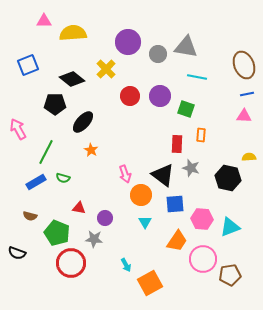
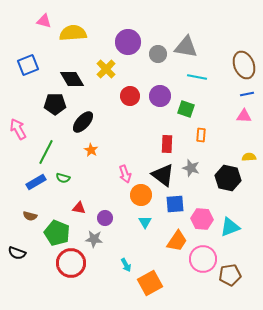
pink triangle at (44, 21): rotated 14 degrees clockwise
black diamond at (72, 79): rotated 20 degrees clockwise
red rectangle at (177, 144): moved 10 px left
